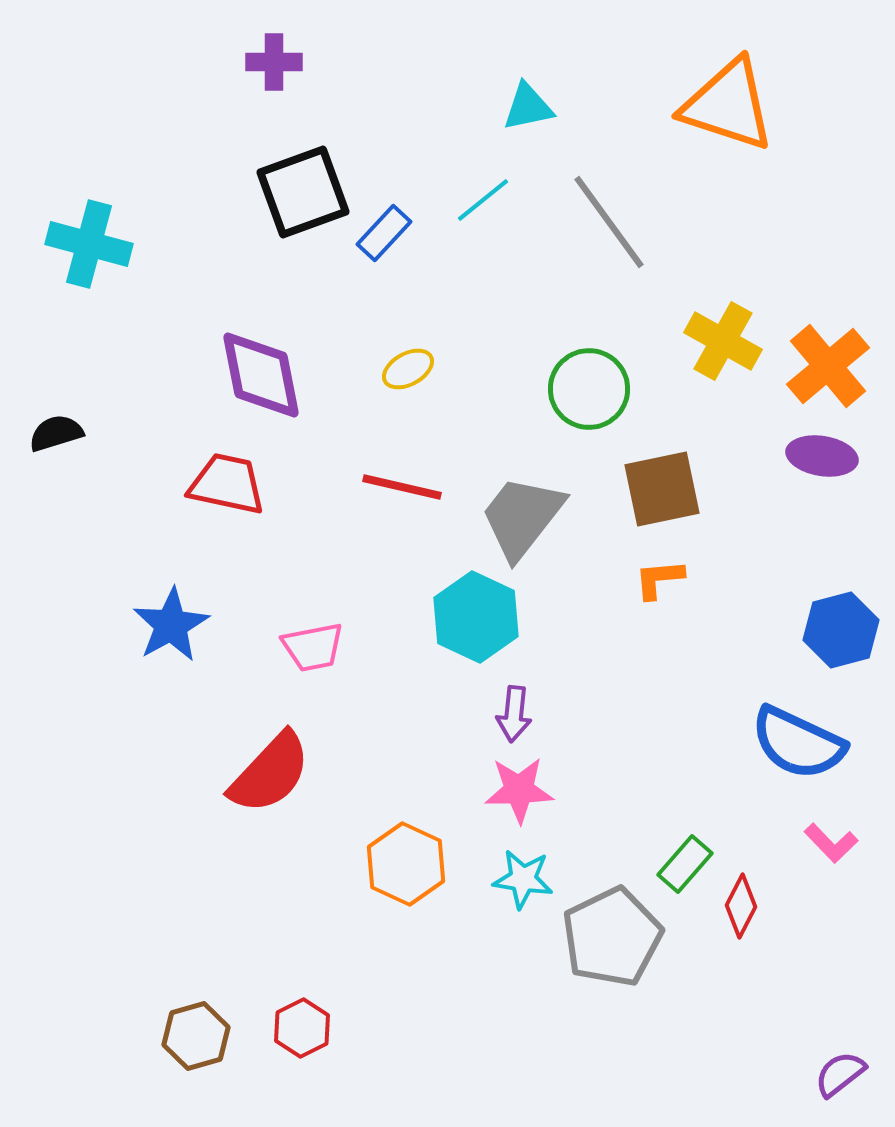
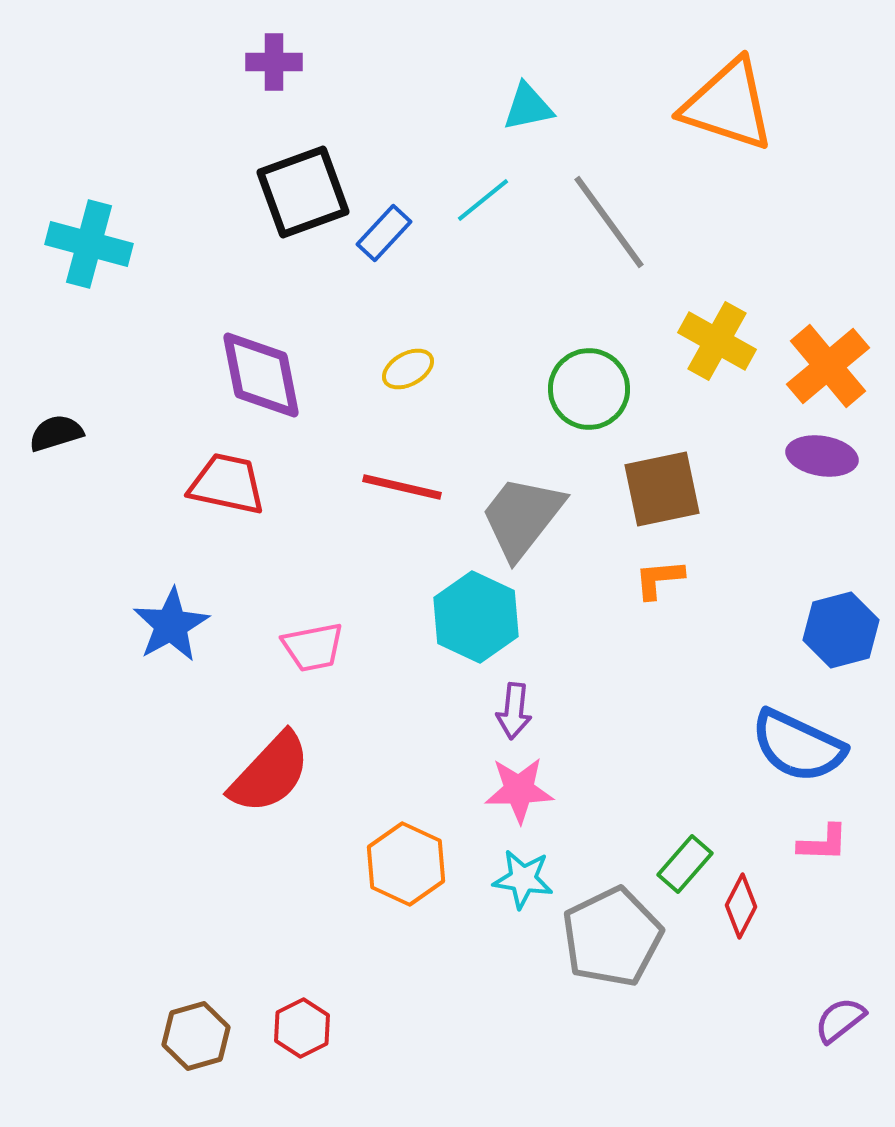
yellow cross: moved 6 px left
purple arrow: moved 3 px up
blue semicircle: moved 3 px down
pink L-shape: moved 8 px left; rotated 44 degrees counterclockwise
purple semicircle: moved 54 px up
